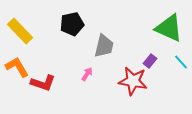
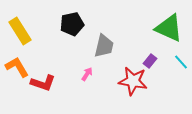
yellow rectangle: rotated 12 degrees clockwise
